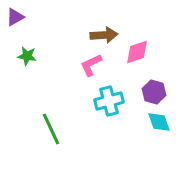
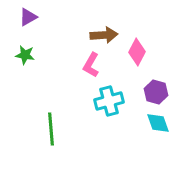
purple triangle: moved 13 px right
pink diamond: rotated 44 degrees counterclockwise
green star: moved 2 px left, 1 px up
pink L-shape: rotated 35 degrees counterclockwise
purple hexagon: moved 2 px right
cyan diamond: moved 1 px left, 1 px down
green line: rotated 20 degrees clockwise
